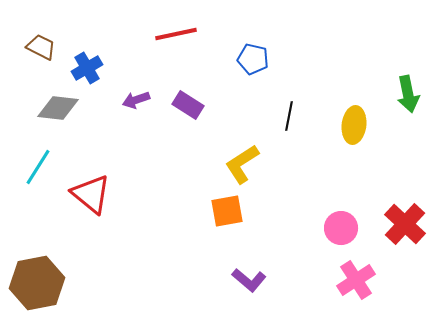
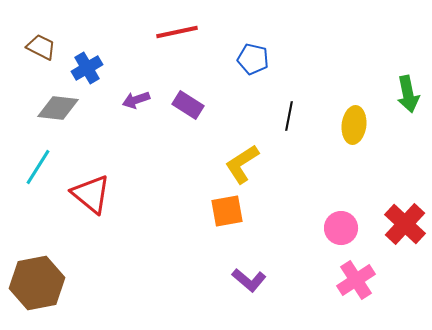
red line: moved 1 px right, 2 px up
